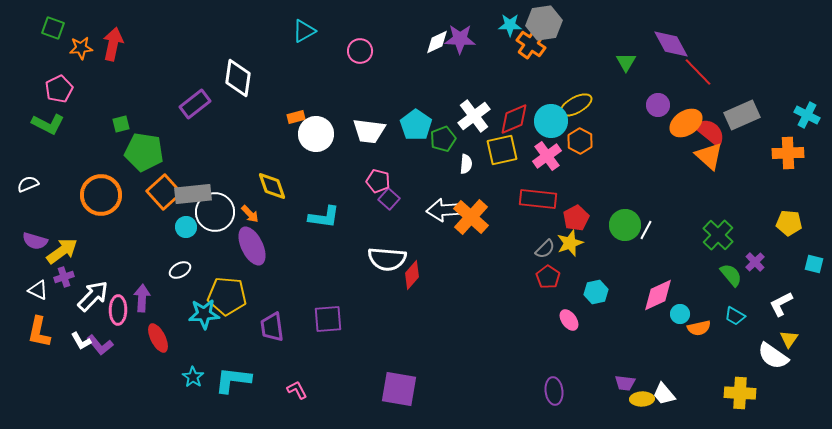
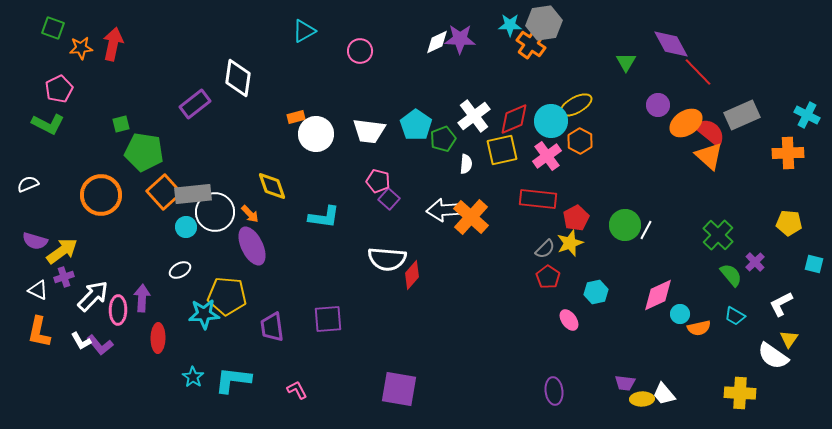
red ellipse at (158, 338): rotated 28 degrees clockwise
